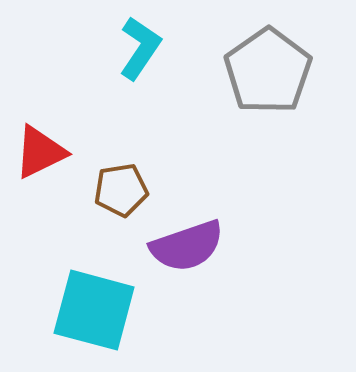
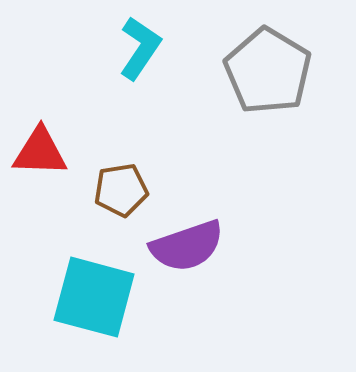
gray pentagon: rotated 6 degrees counterclockwise
red triangle: rotated 28 degrees clockwise
cyan square: moved 13 px up
